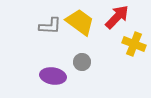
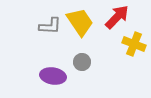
yellow trapezoid: rotated 20 degrees clockwise
